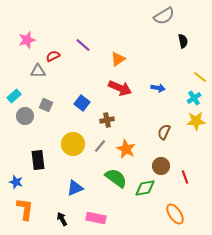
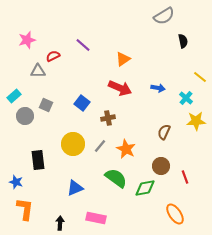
orange triangle: moved 5 px right
cyan cross: moved 8 px left; rotated 16 degrees counterclockwise
brown cross: moved 1 px right, 2 px up
black arrow: moved 2 px left, 4 px down; rotated 32 degrees clockwise
